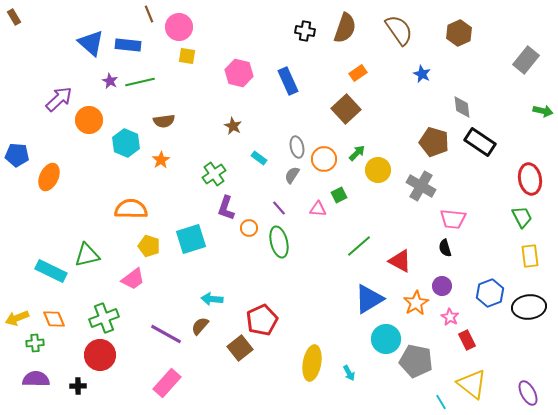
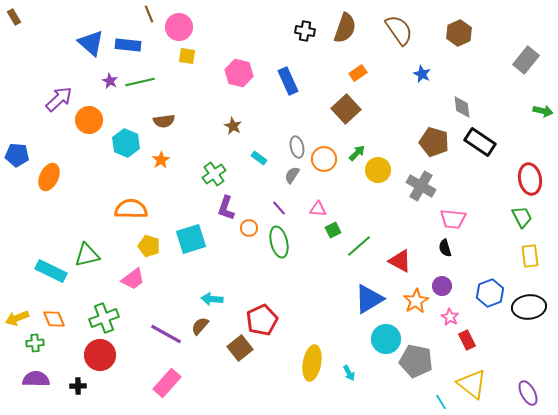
green square at (339, 195): moved 6 px left, 35 px down
orange star at (416, 303): moved 2 px up
